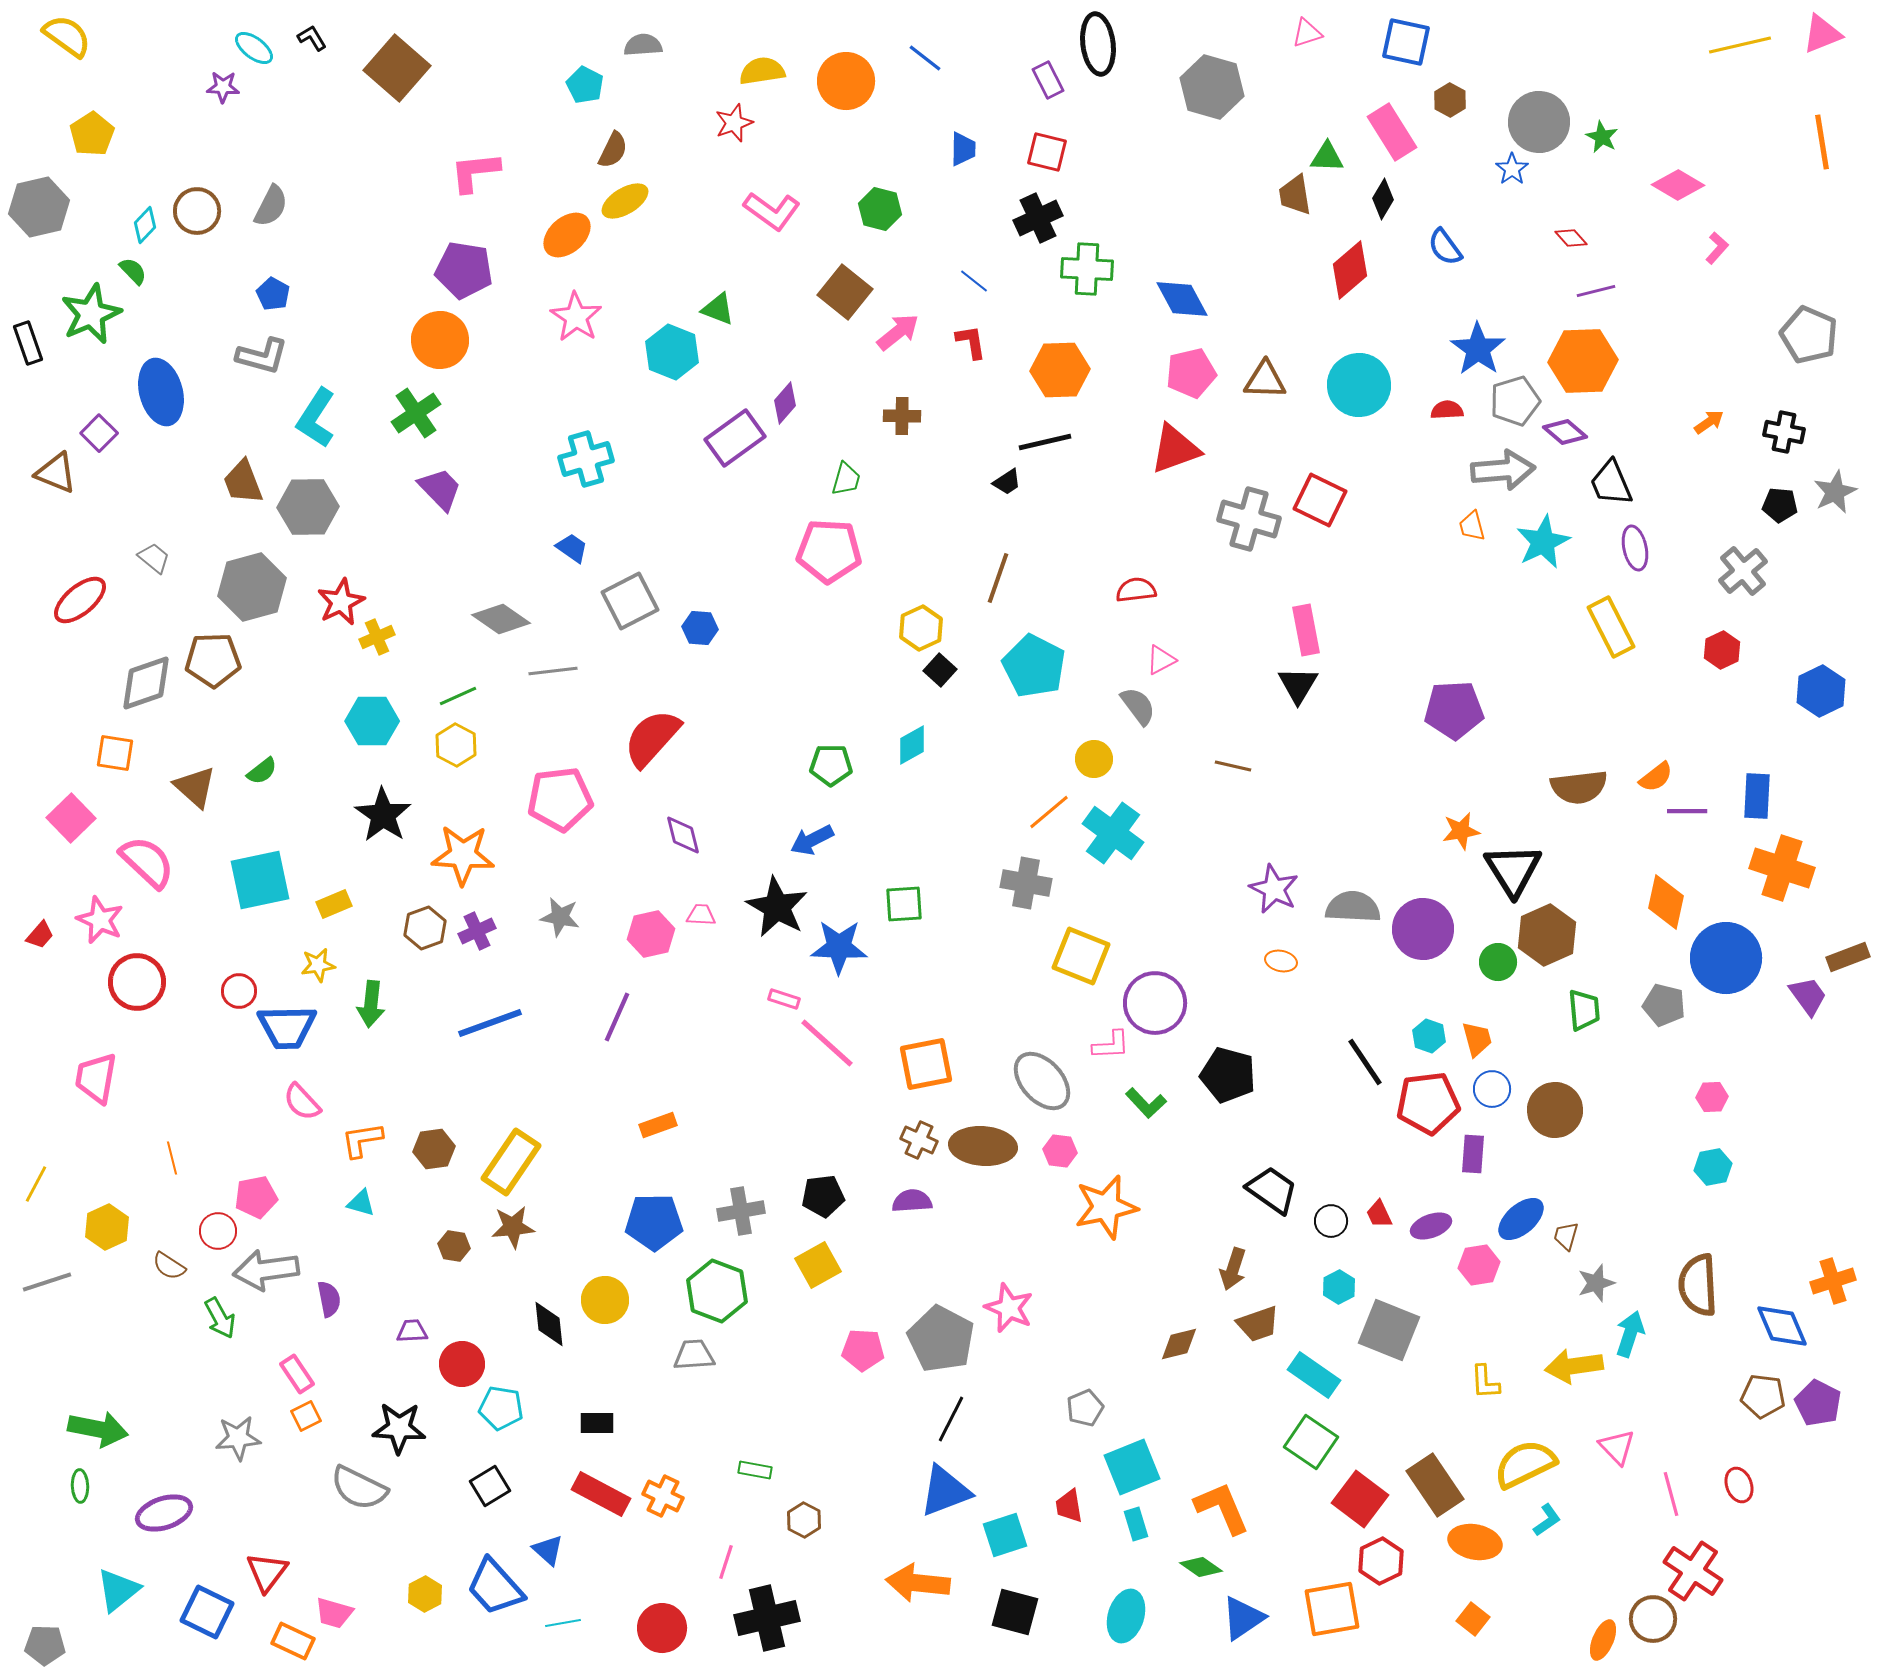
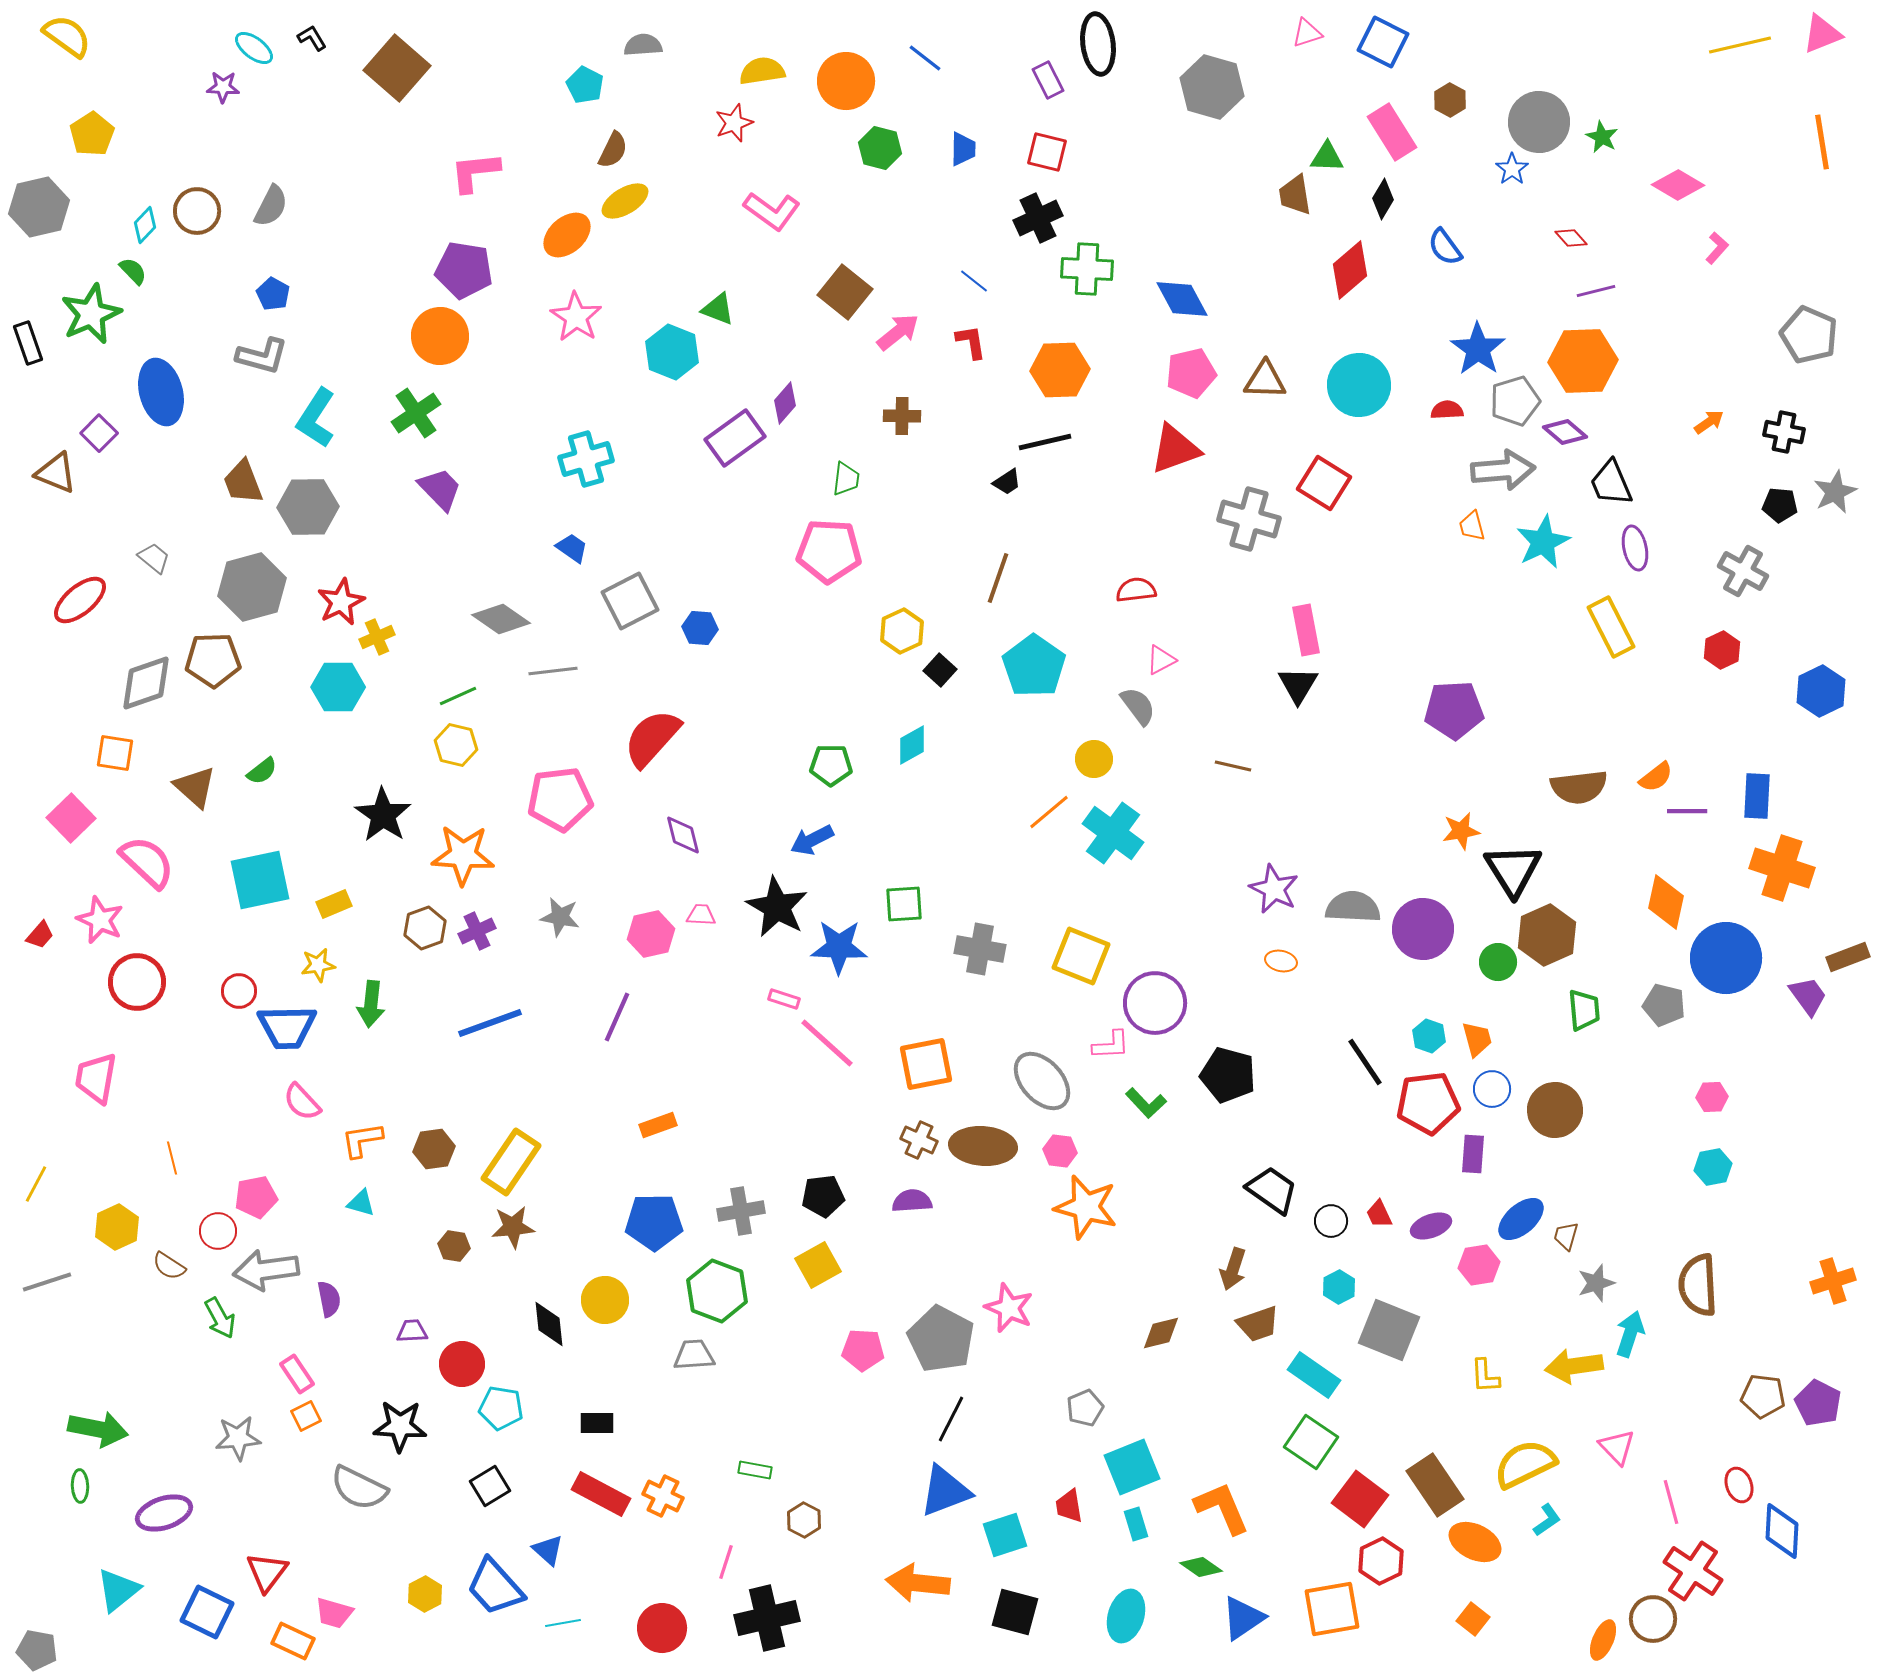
blue square at (1406, 42): moved 23 px left; rotated 15 degrees clockwise
green hexagon at (880, 209): moved 61 px up
orange circle at (440, 340): moved 4 px up
green trapezoid at (846, 479): rotated 9 degrees counterclockwise
red square at (1320, 500): moved 4 px right, 17 px up; rotated 6 degrees clockwise
gray cross at (1743, 571): rotated 21 degrees counterclockwise
yellow hexagon at (921, 628): moved 19 px left, 3 px down
cyan pentagon at (1034, 666): rotated 8 degrees clockwise
cyan hexagon at (372, 721): moved 34 px left, 34 px up
yellow hexagon at (456, 745): rotated 15 degrees counterclockwise
gray cross at (1026, 883): moved 46 px left, 66 px down
orange star at (1106, 1207): moved 20 px left; rotated 28 degrees clockwise
yellow hexagon at (107, 1227): moved 10 px right
blue diamond at (1782, 1326): moved 205 px down; rotated 26 degrees clockwise
brown diamond at (1179, 1344): moved 18 px left, 11 px up
yellow L-shape at (1485, 1382): moved 6 px up
black star at (399, 1428): moved 1 px right, 2 px up
pink line at (1671, 1494): moved 8 px down
orange ellipse at (1475, 1542): rotated 15 degrees clockwise
gray pentagon at (45, 1645): moved 8 px left, 5 px down; rotated 9 degrees clockwise
